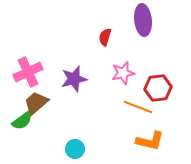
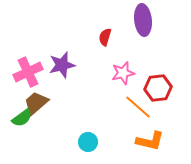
purple star: moved 12 px left, 14 px up
orange line: rotated 20 degrees clockwise
green semicircle: moved 3 px up
cyan circle: moved 13 px right, 7 px up
